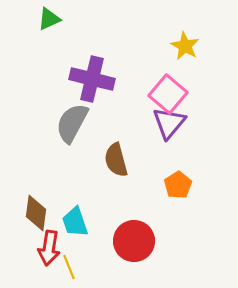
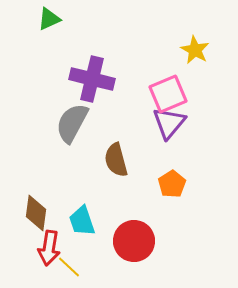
yellow star: moved 10 px right, 4 px down
pink square: rotated 27 degrees clockwise
orange pentagon: moved 6 px left, 1 px up
cyan trapezoid: moved 7 px right, 1 px up
yellow line: rotated 25 degrees counterclockwise
